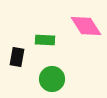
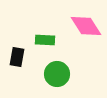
green circle: moved 5 px right, 5 px up
